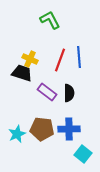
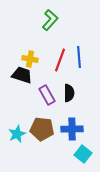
green L-shape: rotated 70 degrees clockwise
yellow cross: rotated 14 degrees counterclockwise
black trapezoid: moved 2 px down
purple rectangle: moved 3 px down; rotated 24 degrees clockwise
blue cross: moved 3 px right
